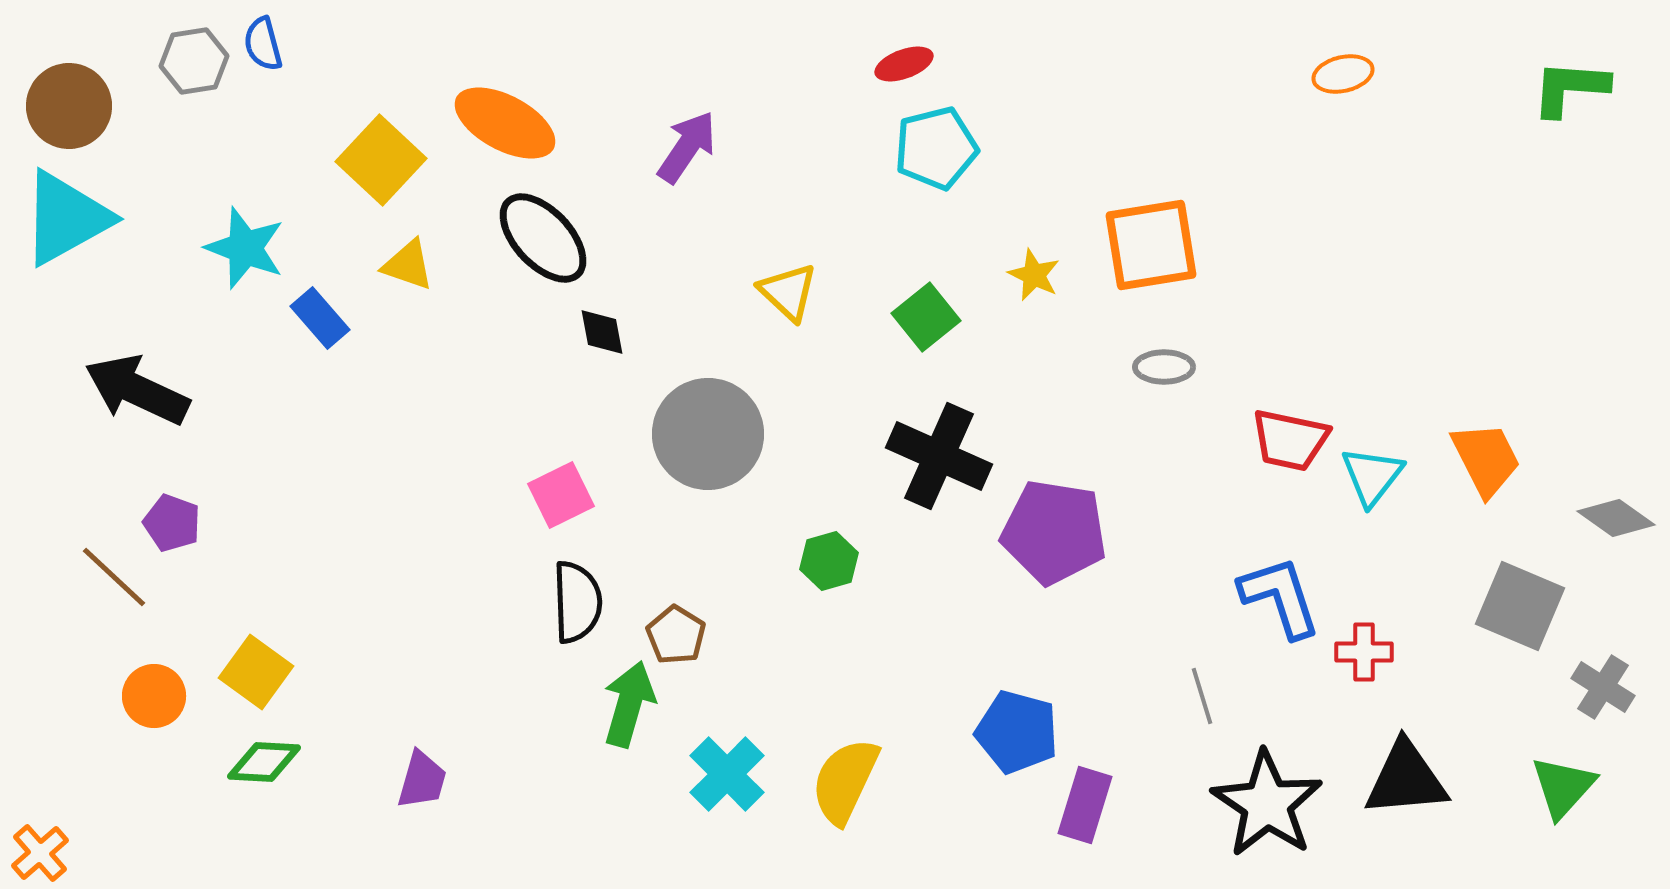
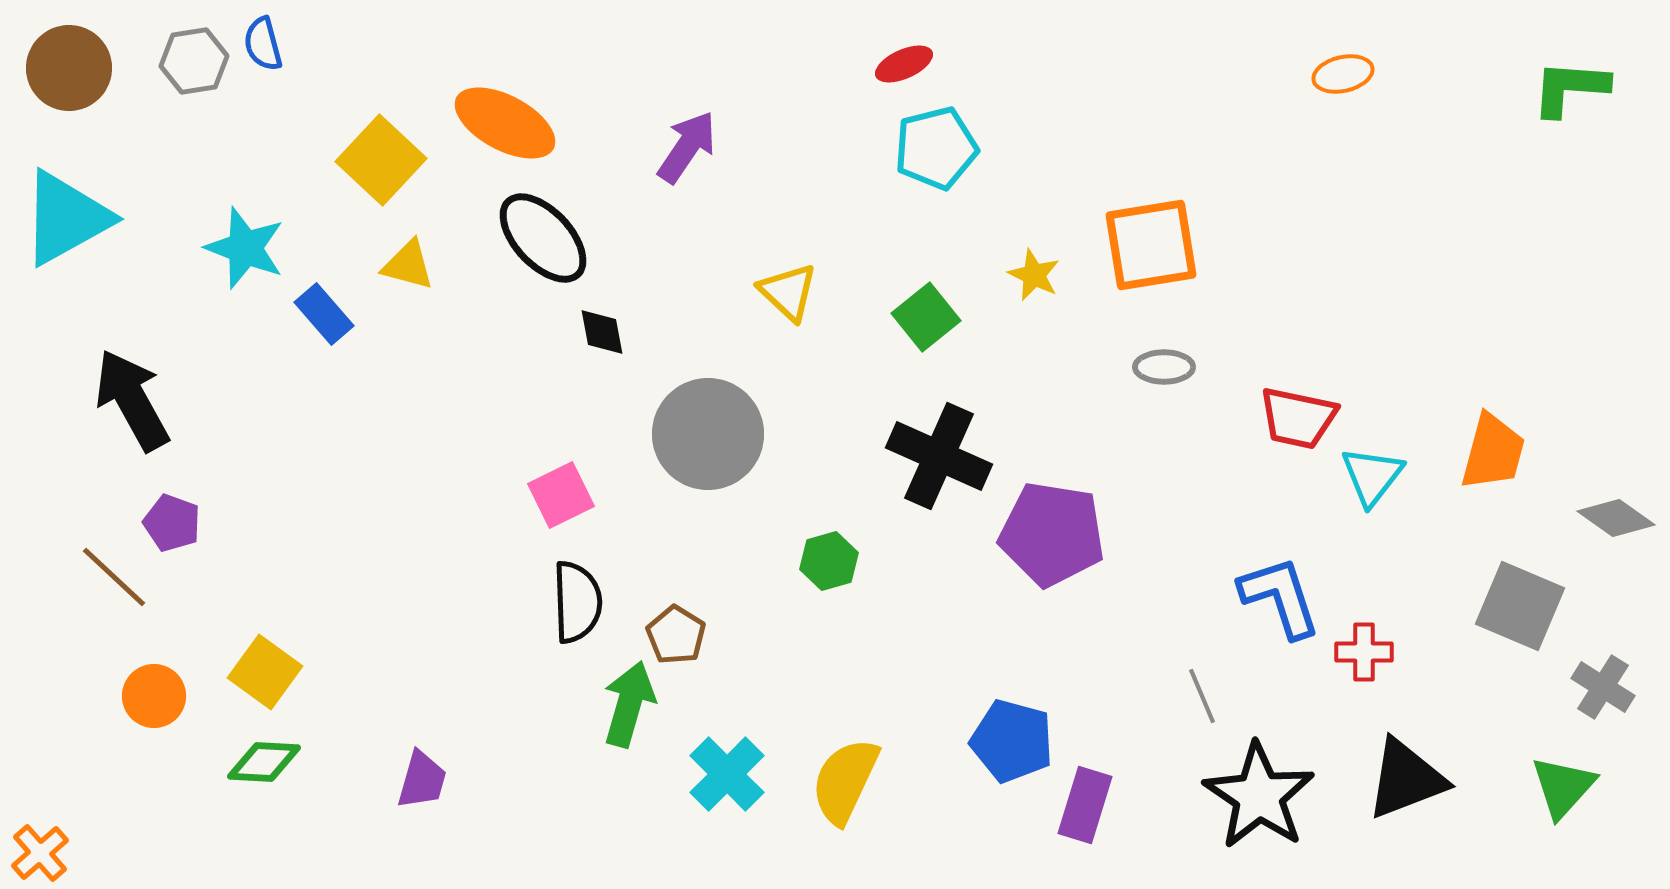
red ellipse at (904, 64): rotated 4 degrees counterclockwise
brown circle at (69, 106): moved 38 px up
yellow triangle at (408, 265): rotated 4 degrees counterclockwise
blue rectangle at (320, 318): moved 4 px right, 4 px up
black arrow at (137, 390): moved 5 px left, 10 px down; rotated 36 degrees clockwise
red trapezoid at (1290, 440): moved 8 px right, 22 px up
orange trapezoid at (1486, 459): moved 7 px right, 7 px up; rotated 42 degrees clockwise
purple pentagon at (1054, 532): moved 2 px left, 2 px down
yellow square at (256, 672): moved 9 px right
gray line at (1202, 696): rotated 6 degrees counterclockwise
blue pentagon at (1017, 732): moved 5 px left, 9 px down
black triangle at (1406, 779): rotated 16 degrees counterclockwise
black star at (1267, 804): moved 8 px left, 8 px up
